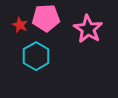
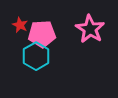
pink pentagon: moved 4 px left, 16 px down
pink star: moved 2 px right
